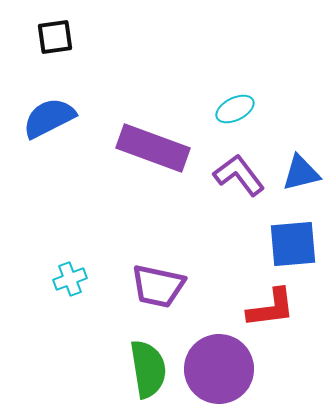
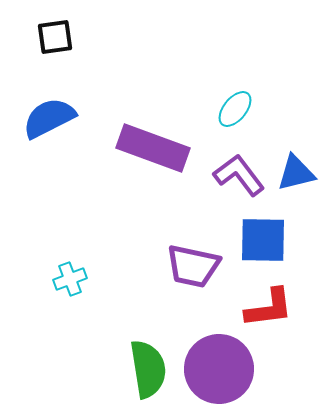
cyan ellipse: rotated 24 degrees counterclockwise
blue triangle: moved 5 px left
blue square: moved 30 px left, 4 px up; rotated 6 degrees clockwise
purple trapezoid: moved 35 px right, 20 px up
red L-shape: moved 2 px left
